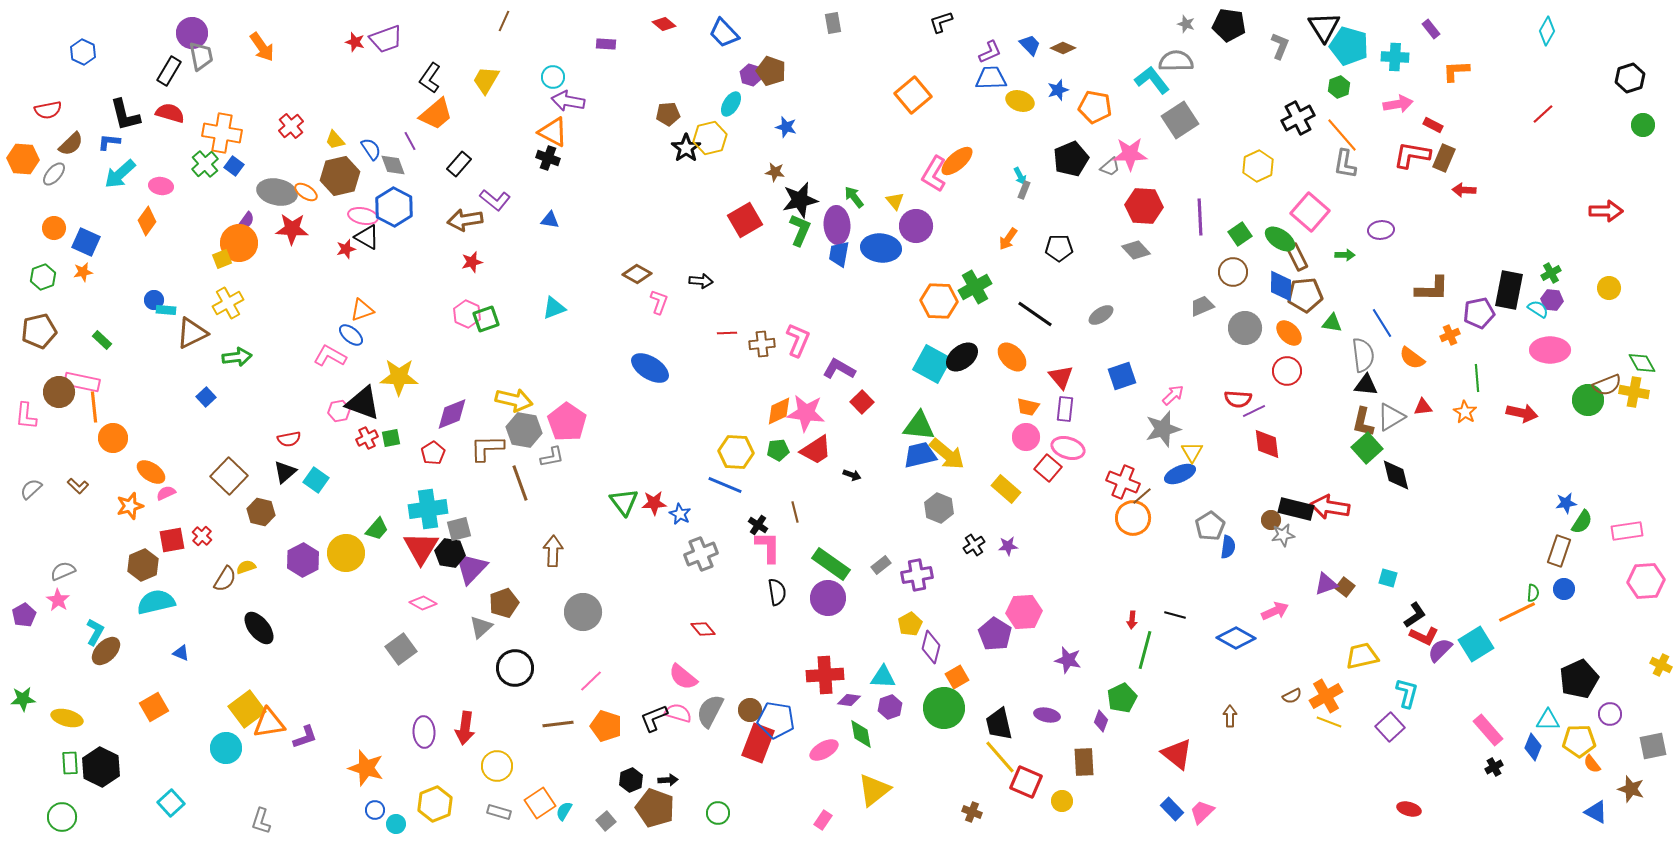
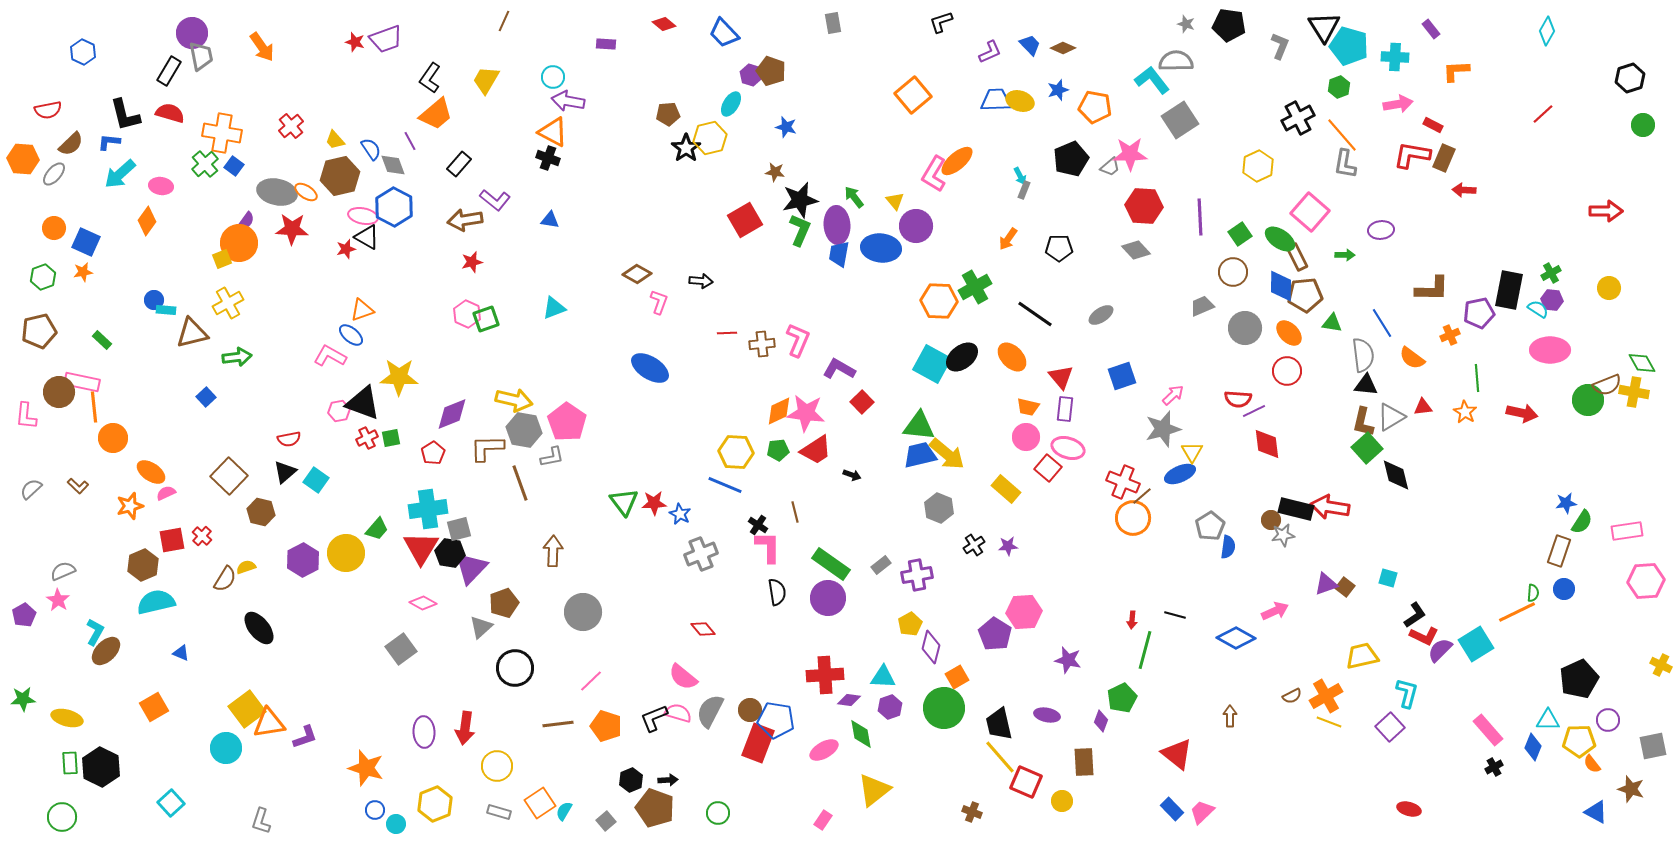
blue trapezoid at (991, 78): moved 5 px right, 22 px down
brown triangle at (192, 333): rotated 12 degrees clockwise
purple circle at (1610, 714): moved 2 px left, 6 px down
